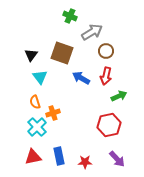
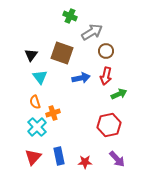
blue arrow: rotated 138 degrees clockwise
green arrow: moved 2 px up
red triangle: rotated 36 degrees counterclockwise
